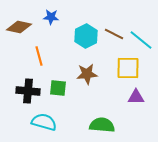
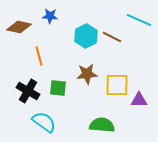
blue star: moved 1 px left, 1 px up
brown line: moved 2 px left, 3 px down
cyan line: moved 2 px left, 20 px up; rotated 15 degrees counterclockwise
yellow square: moved 11 px left, 17 px down
black cross: rotated 25 degrees clockwise
purple triangle: moved 3 px right, 3 px down
cyan semicircle: rotated 20 degrees clockwise
